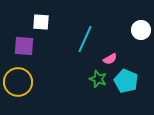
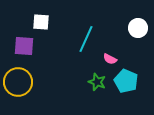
white circle: moved 3 px left, 2 px up
cyan line: moved 1 px right
pink semicircle: rotated 56 degrees clockwise
green star: moved 1 px left, 3 px down
